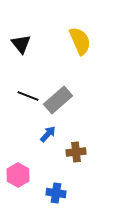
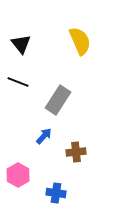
black line: moved 10 px left, 14 px up
gray rectangle: rotated 16 degrees counterclockwise
blue arrow: moved 4 px left, 2 px down
